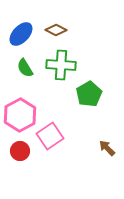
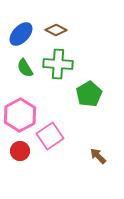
green cross: moved 3 px left, 1 px up
brown arrow: moved 9 px left, 8 px down
